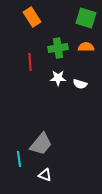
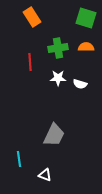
gray trapezoid: moved 13 px right, 9 px up; rotated 15 degrees counterclockwise
